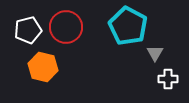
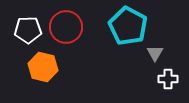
white pentagon: rotated 12 degrees clockwise
